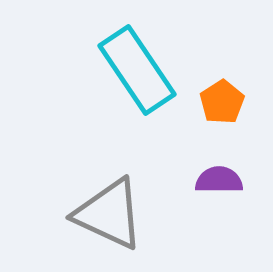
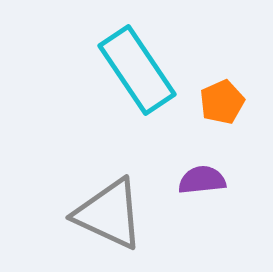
orange pentagon: rotated 9 degrees clockwise
purple semicircle: moved 17 px left; rotated 6 degrees counterclockwise
